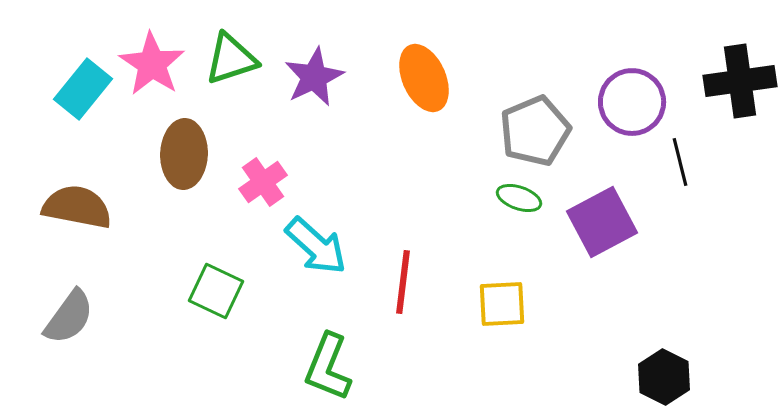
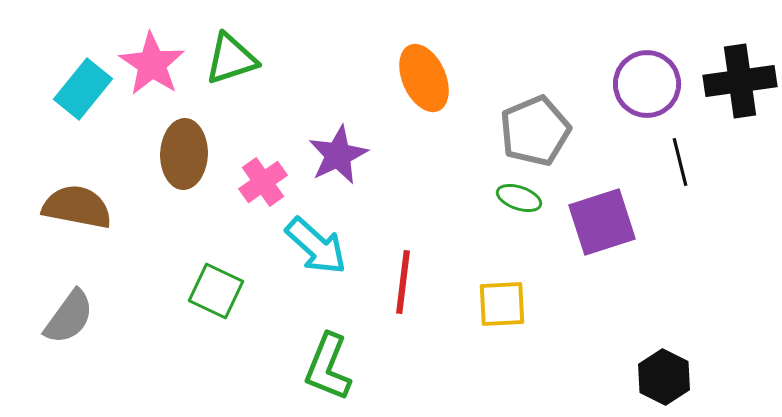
purple star: moved 24 px right, 78 px down
purple circle: moved 15 px right, 18 px up
purple square: rotated 10 degrees clockwise
